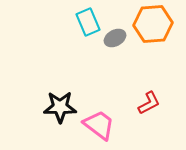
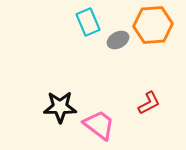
orange hexagon: moved 1 px down
gray ellipse: moved 3 px right, 2 px down
